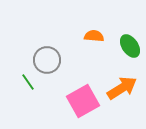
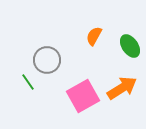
orange semicircle: rotated 66 degrees counterclockwise
pink square: moved 5 px up
